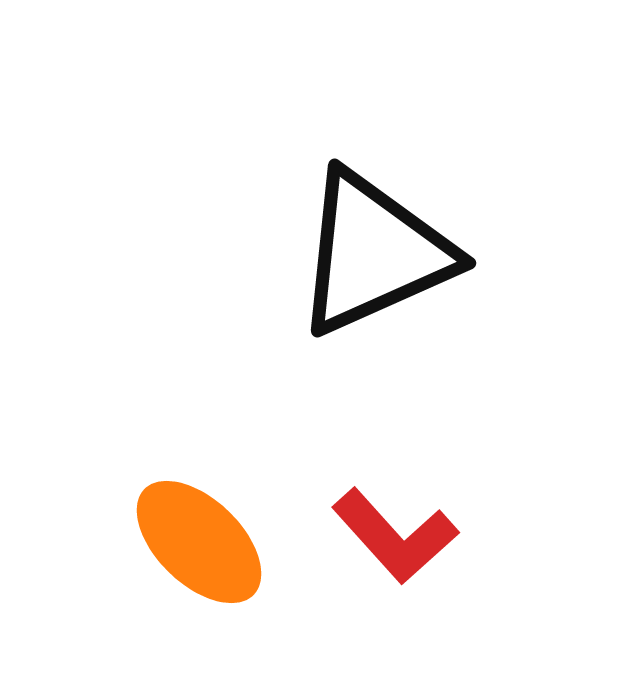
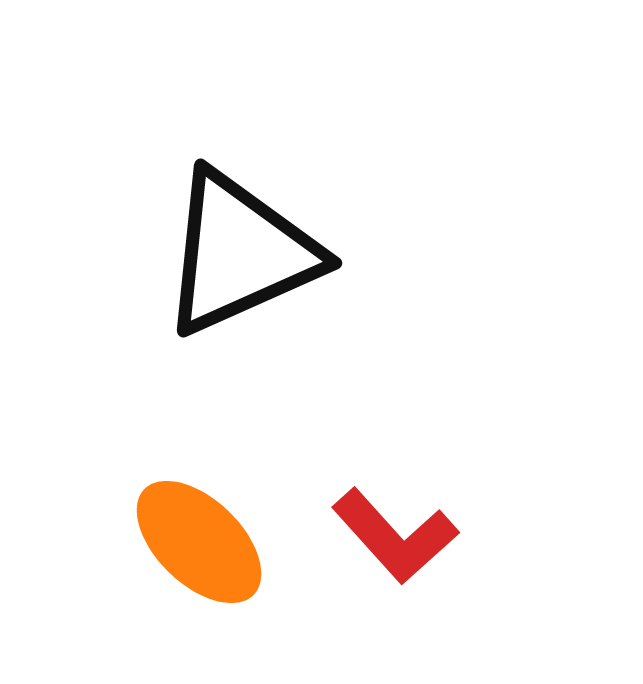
black triangle: moved 134 px left
